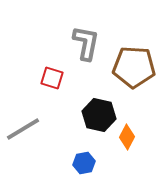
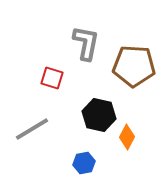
brown pentagon: moved 1 px up
gray line: moved 9 px right
